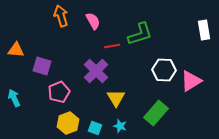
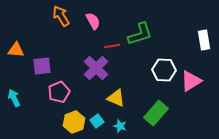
orange arrow: rotated 15 degrees counterclockwise
white rectangle: moved 10 px down
purple square: rotated 24 degrees counterclockwise
purple cross: moved 3 px up
yellow triangle: rotated 36 degrees counterclockwise
yellow hexagon: moved 6 px right, 1 px up
cyan square: moved 2 px right, 7 px up; rotated 32 degrees clockwise
